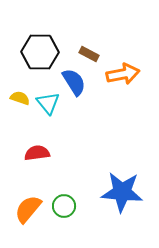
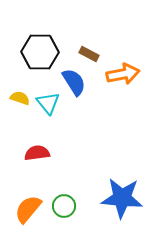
blue star: moved 6 px down
